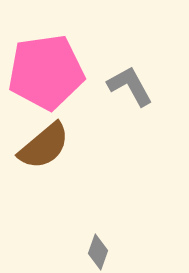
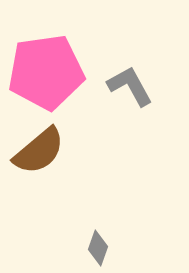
brown semicircle: moved 5 px left, 5 px down
gray diamond: moved 4 px up
